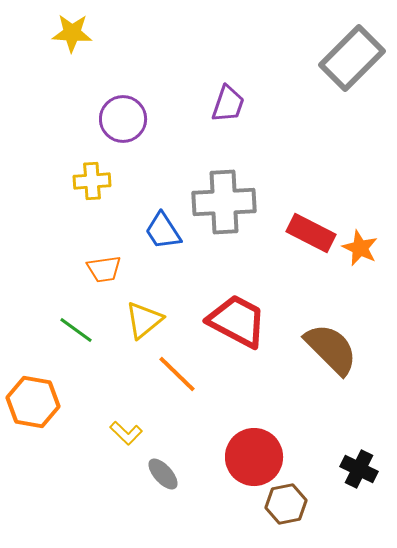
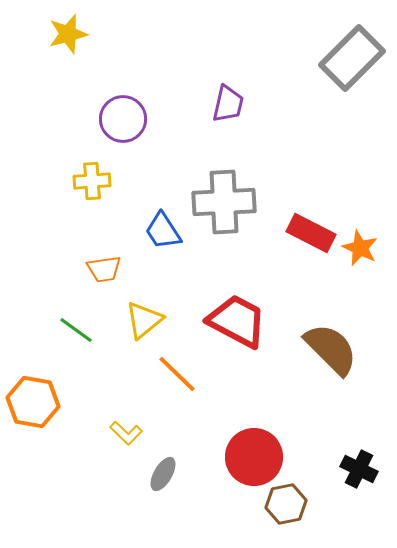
yellow star: moved 4 px left, 1 px down; rotated 18 degrees counterclockwise
purple trapezoid: rotated 6 degrees counterclockwise
gray ellipse: rotated 72 degrees clockwise
